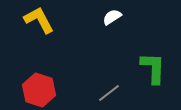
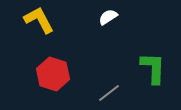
white semicircle: moved 4 px left
red hexagon: moved 14 px right, 16 px up
